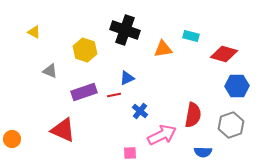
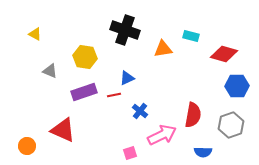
yellow triangle: moved 1 px right, 2 px down
yellow hexagon: moved 7 px down; rotated 10 degrees counterclockwise
orange circle: moved 15 px right, 7 px down
pink square: rotated 16 degrees counterclockwise
